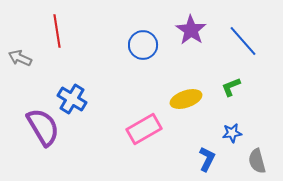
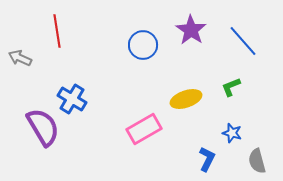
blue star: rotated 24 degrees clockwise
